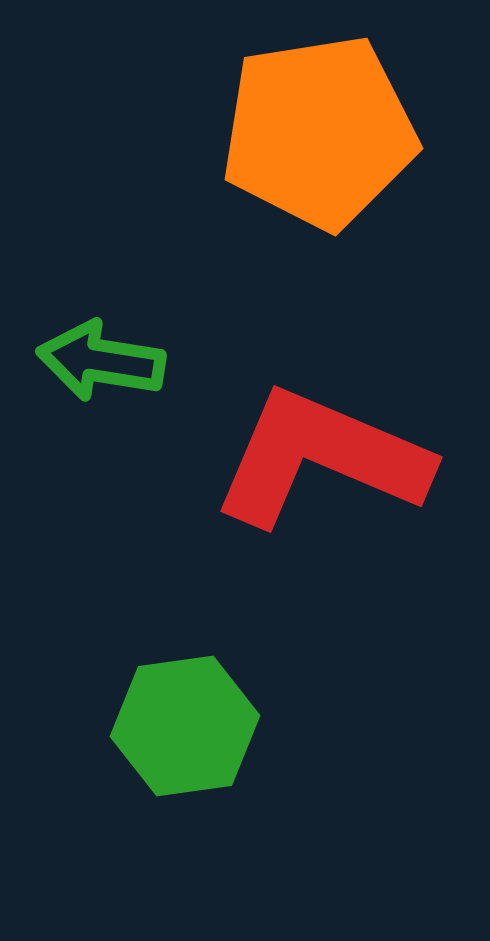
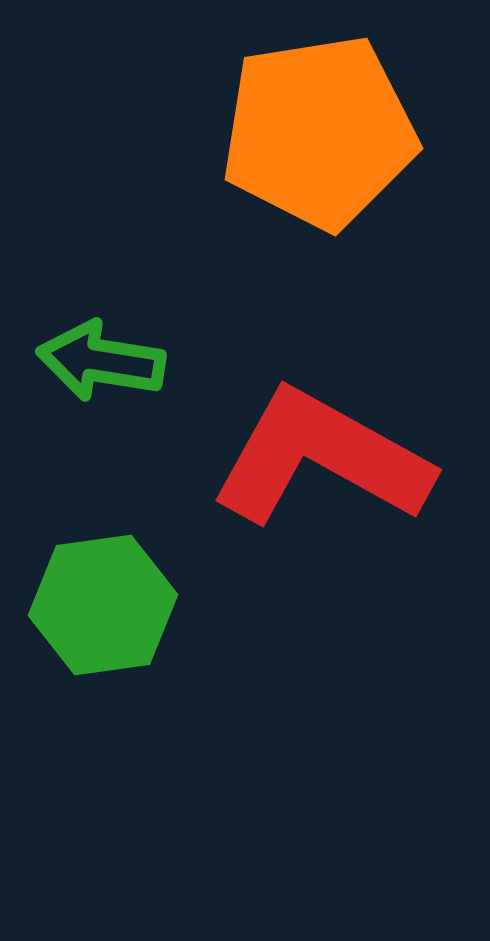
red L-shape: rotated 6 degrees clockwise
green hexagon: moved 82 px left, 121 px up
